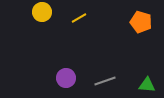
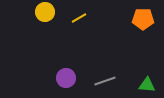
yellow circle: moved 3 px right
orange pentagon: moved 2 px right, 3 px up; rotated 15 degrees counterclockwise
